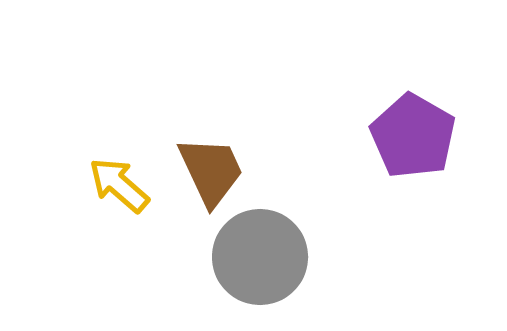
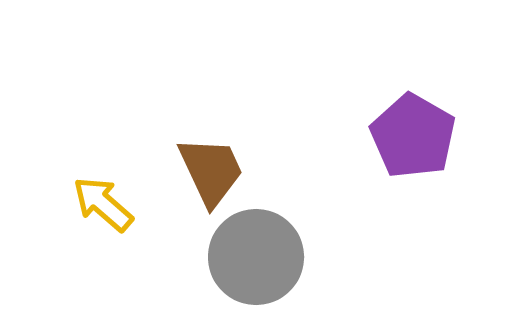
yellow arrow: moved 16 px left, 19 px down
gray circle: moved 4 px left
